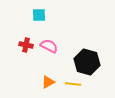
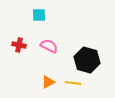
red cross: moved 7 px left
black hexagon: moved 2 px up
yellow line: moved 1 px up
